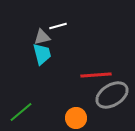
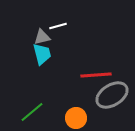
green line: moved 11 px right
